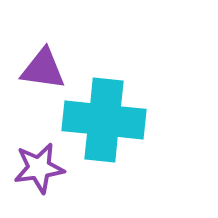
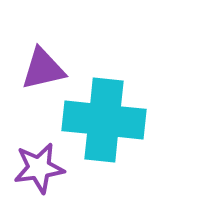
purple triangle: rotated 21 degrees counterclockwise
